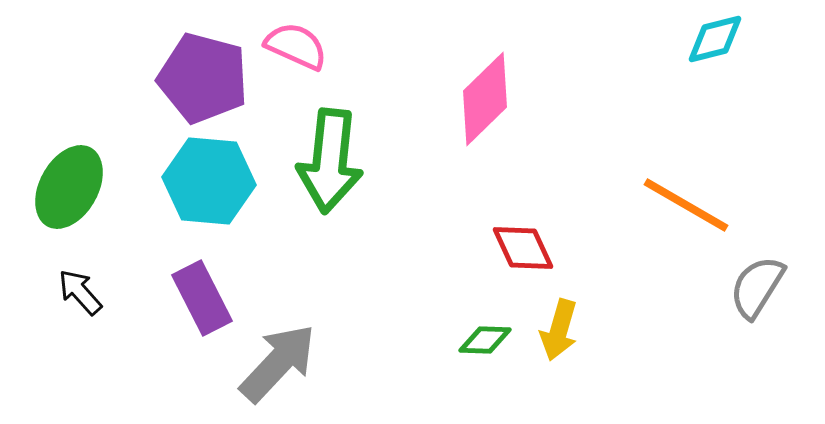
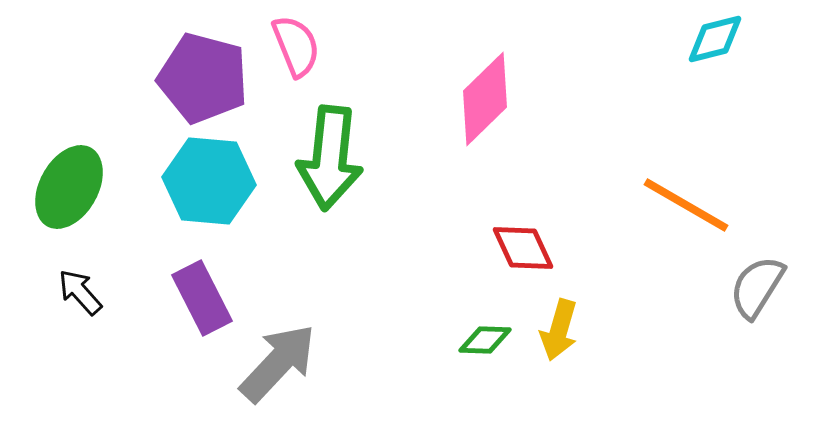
pink semicircle: rotated 44 degrees clockwise
green arrow: moved 3 px up
